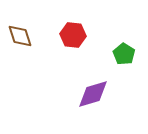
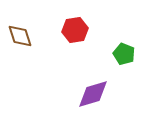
red hexagon: moved 2 px right, 5 px up; rotated 15 degrees counterclockwise
green pentagon: rotated 10 degrees counterclockwise
